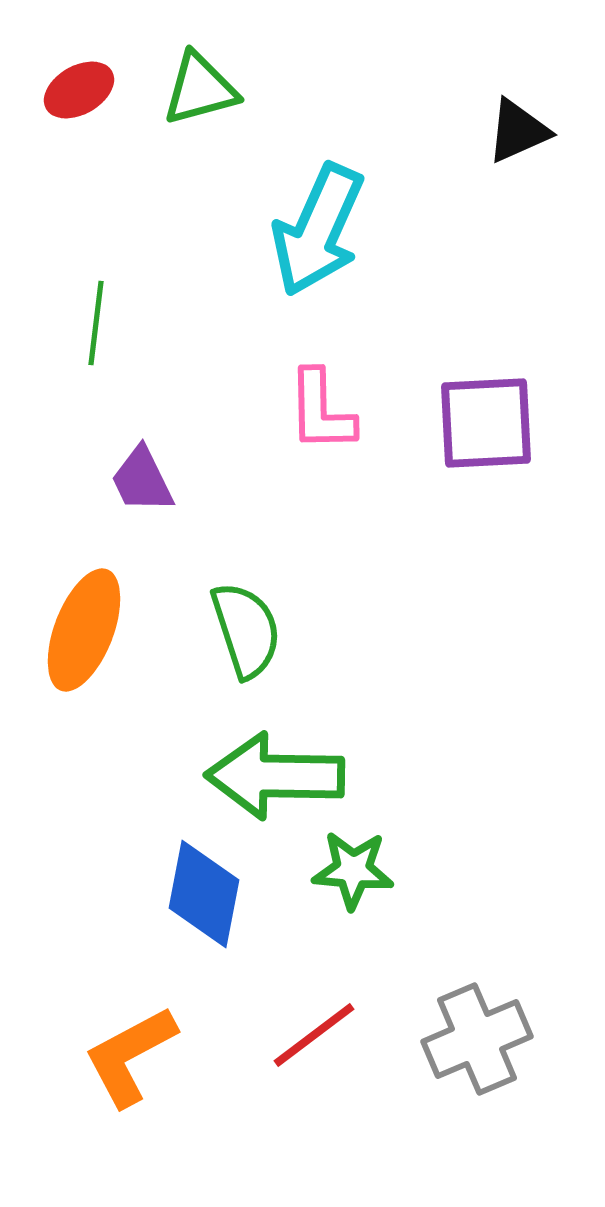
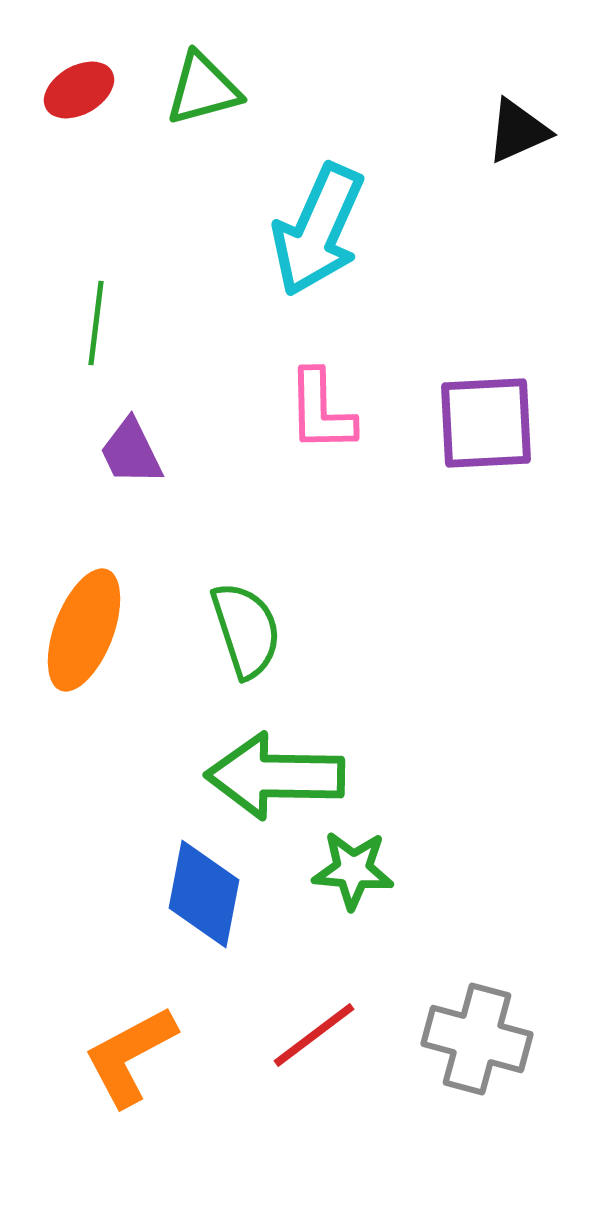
green triangle: moved 3 px right
purple trapezoid: moved 11 px left, 28 px up
gray cross: rotated 38 degrees clockwise
